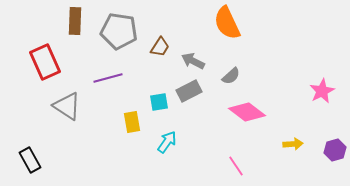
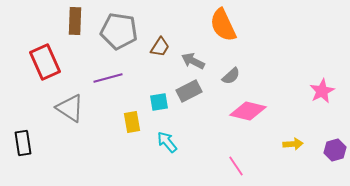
orange semicircle: moved 4 px left, 2 px down
gray triangle: moved 3 px right, 2 px down
pink diamond: moved 1 px right, 1 px up; rotated 24 degrees counterclockwise
cyan arrow: rotated 75 degrees counterclockwise
black rectangle: moved 7 px left, 17 px up; rotated 20 degrees clockwise
